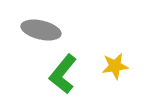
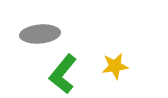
gray ellipse: moved 1 px left, 4 px down; rotated 18 degrees counterclockwise
